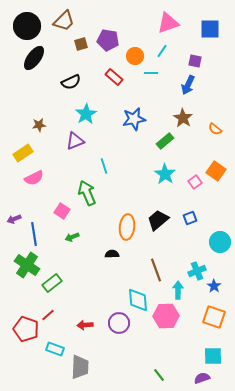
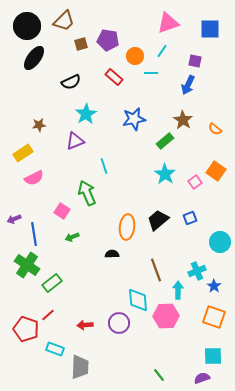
brown star at (183, 118): moved 2 px down
